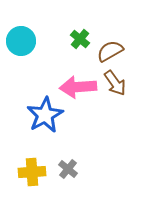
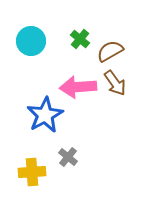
cyan circle: moved 10 px right
gray cross: moved 12 px up
